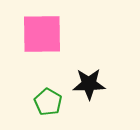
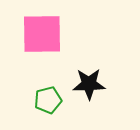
green pentagon: moved 2 px up; rotated 28 degrees clockwise
